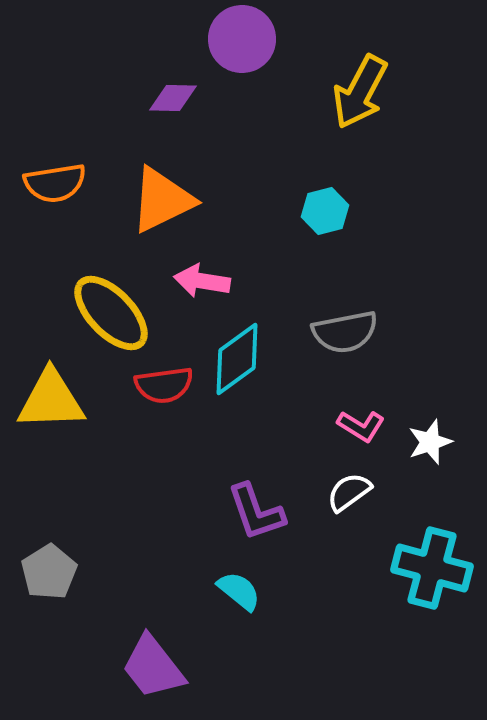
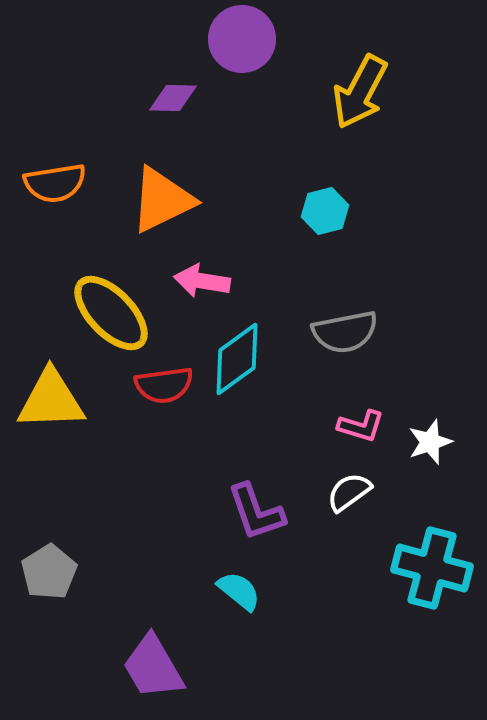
pink L-shape: rotated 15 degrees counterclockwise
purple trapezoid: rotated 8 degrees clockwise
